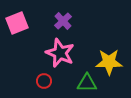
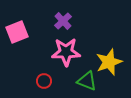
pink square: moved 9 px down
pink star: moved 6 px right, 1 px up; rotated 24 degrees counterclockwise
yellow star: rotated 20 degrees counterclockwise
green triangle: moved 2 px up; rotated 20 degrees clockwise
